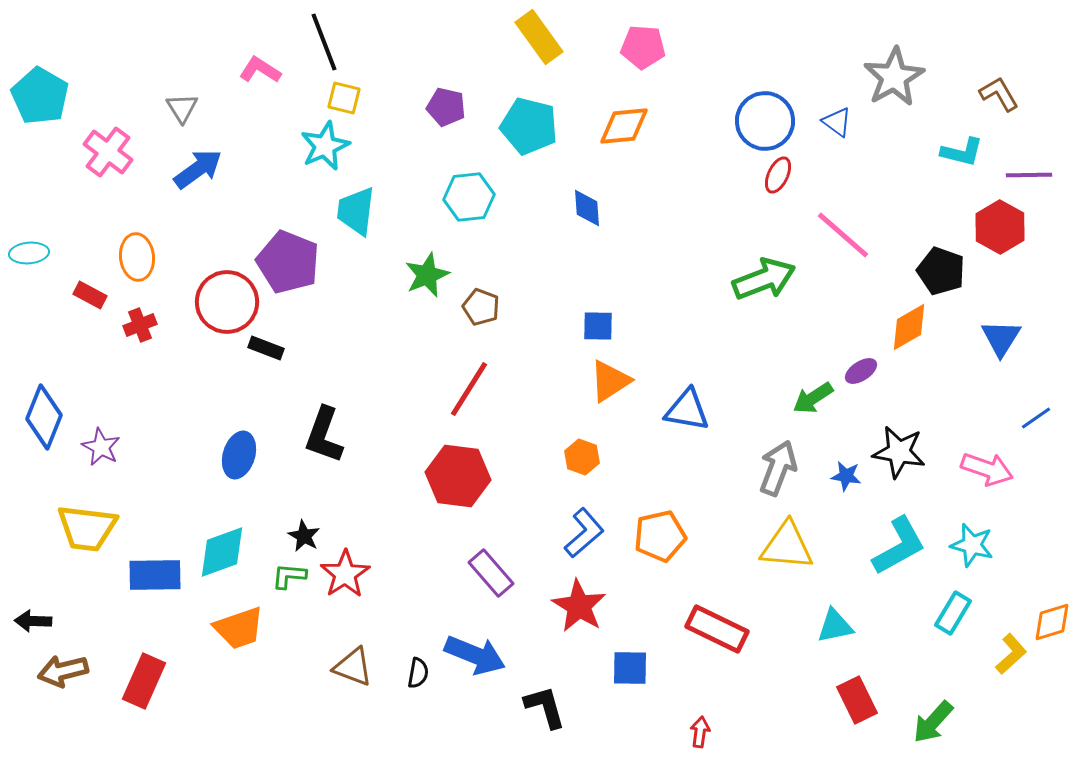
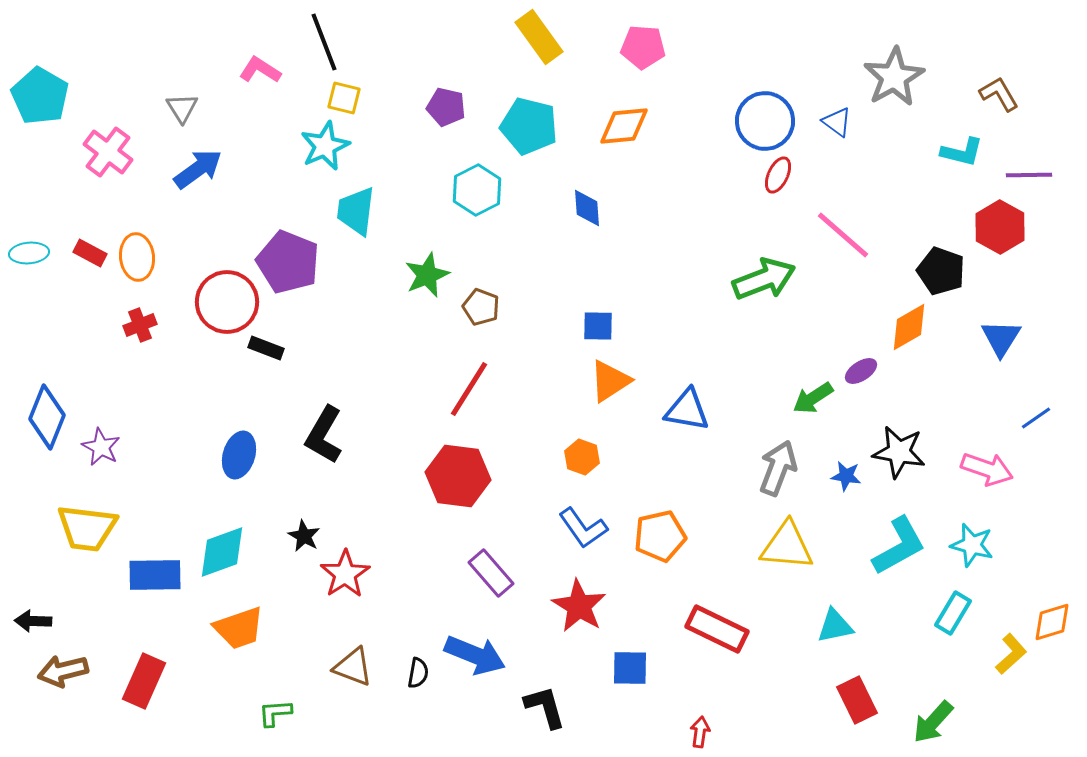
cyan hexagon at (469, 197): moved 8 px right, 7 px up; rotated 21 degrees counterclockwise
red rectangle at (90, 295): moved 42 px up
blue diamond at (44, 417): moved 3 px right
black L-shape at (324, 435): rotated 10 degrees clockwise
blue L-shape at (584, 533): moved 1 px left, 5 px up; rotated 96 degrees clockwise
green L-shape at (289, 576): moved 14 px left, 137 px down; rotated 9 degrees counterclockwise
